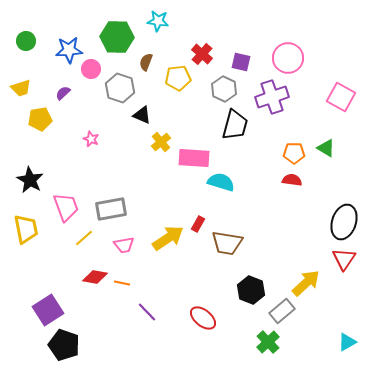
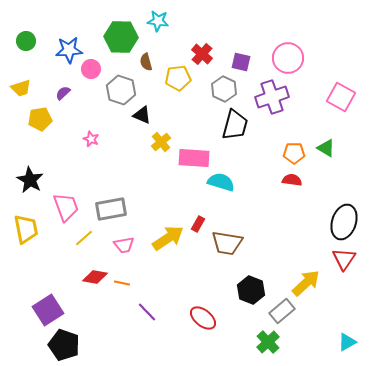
green hexagon at (117, 37): moved 4 px right
brown semicircle at (146, 62): rotated 36 degrees counterclockwise
gray hexagon at (120, 88): moved 1 px right, 2 px down
